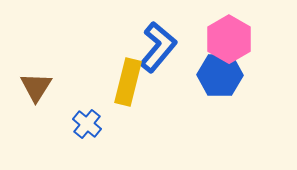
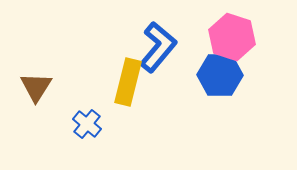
pink hexagon: moved 3 px right, 2 px up; rotated 12 degrees counterclockwise
